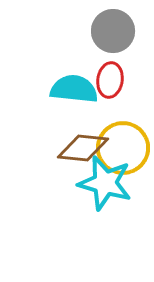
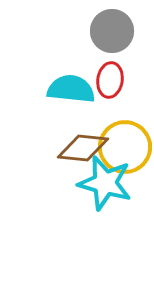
gray circle: moved 1 px left
cyan semicircle: moved 3 px left
yellow circle: moved 2 px right, 1 px up
